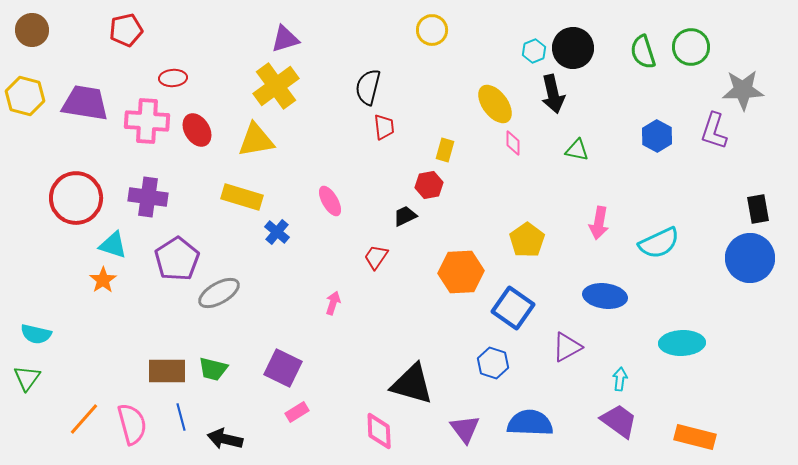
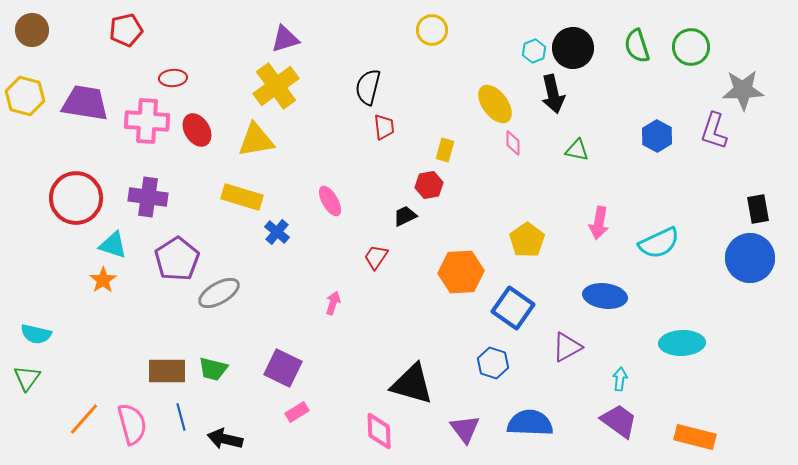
green semicircle at (643, 52): moved 6 px left, 6 px up
